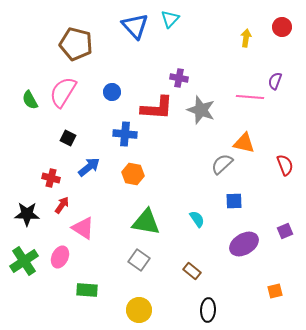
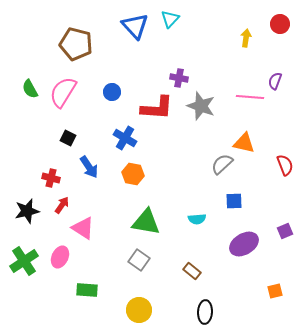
red circle: moved 2 px left, 3 px up
green semicircle: moved 11 px up
gray star: moved 4 px up
blue cross: moved 4 px down; rotated 25 degrees clockwise
blue arrow: rotated 95 degrees clockwise
black star: moved 3 px up; rotated 15 degrees counterclockwise
cyan semicircle: rotated 120 degrees clockwise
black ellipse: moved 3 px left, 2 px down
